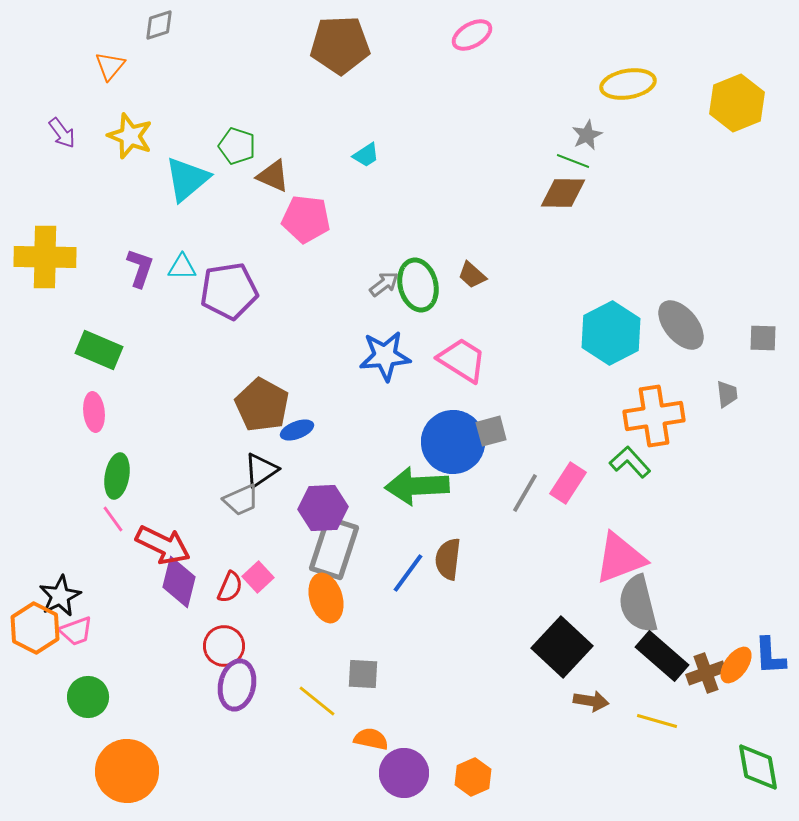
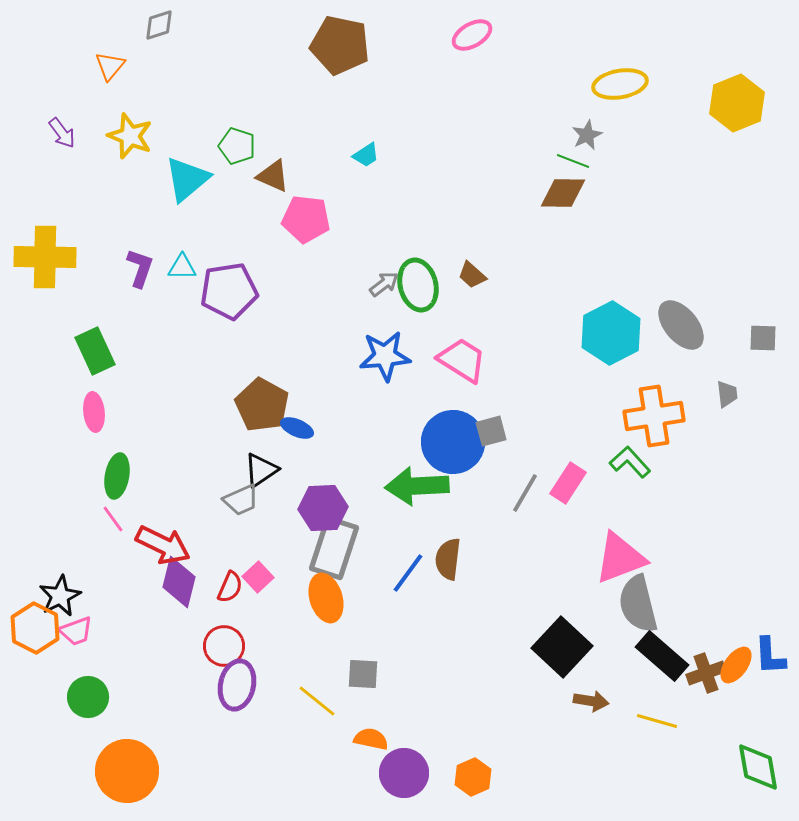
brown pentagon at (340, 45): rotated 14 degrees clockwise
yellow ellipse at (628, 84): moved 8 px left
green rectangle at (99, 350): moved 4 px left, 1 px down; rotated 42 degrees clockwise
blue ellipse at (297, 430): moved 2 px up; rotated 44 degrees clockwise
